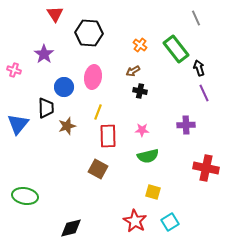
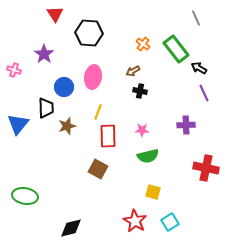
orange cross: moved 3 px right, 1 px up
black arrow: rotated 42 degrees counterclockwise
